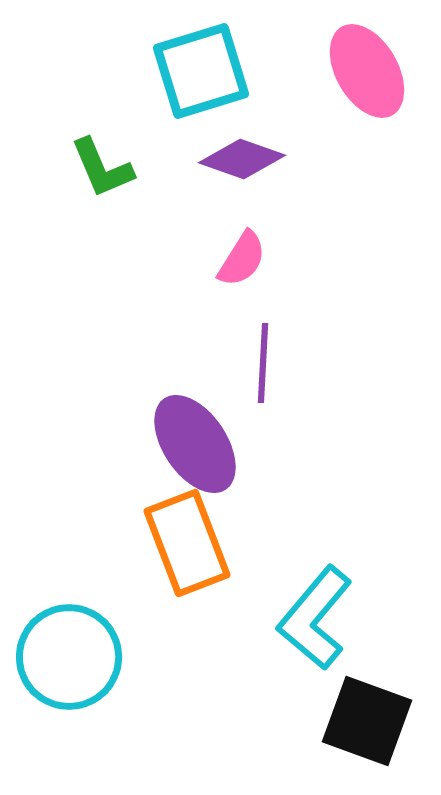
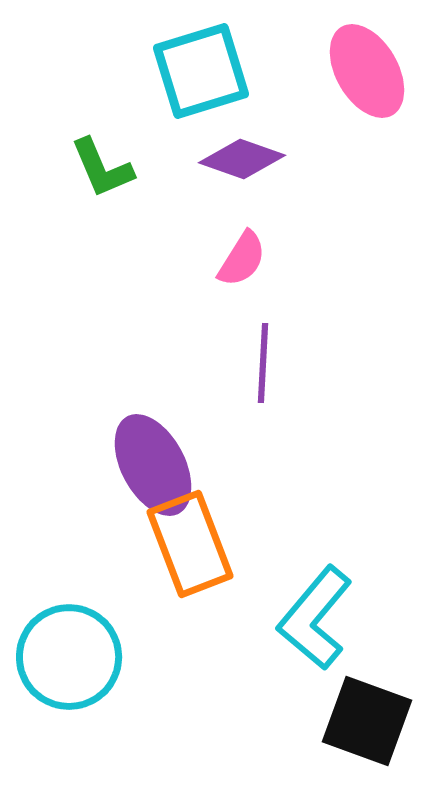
purple ellipse: moved 42 px left, 21 px down; rotated 6 degrees clockwise
orange rectangle: moved 3 px right, 1 px down
